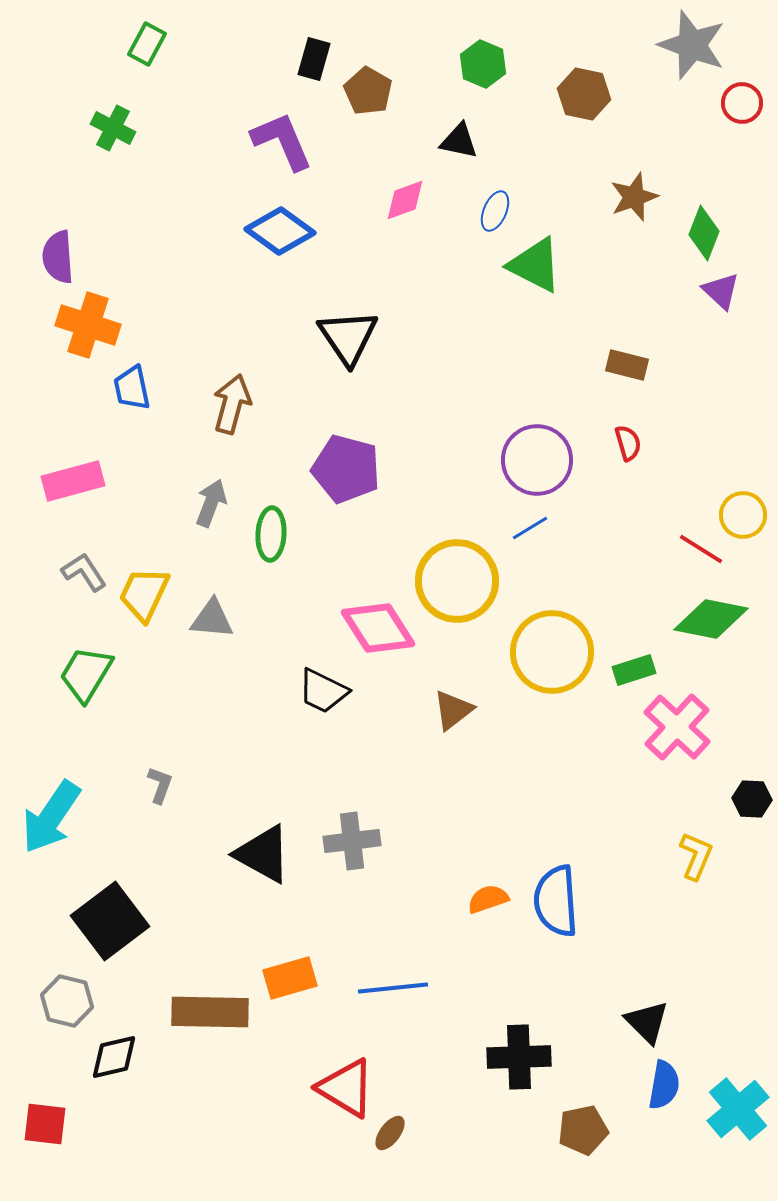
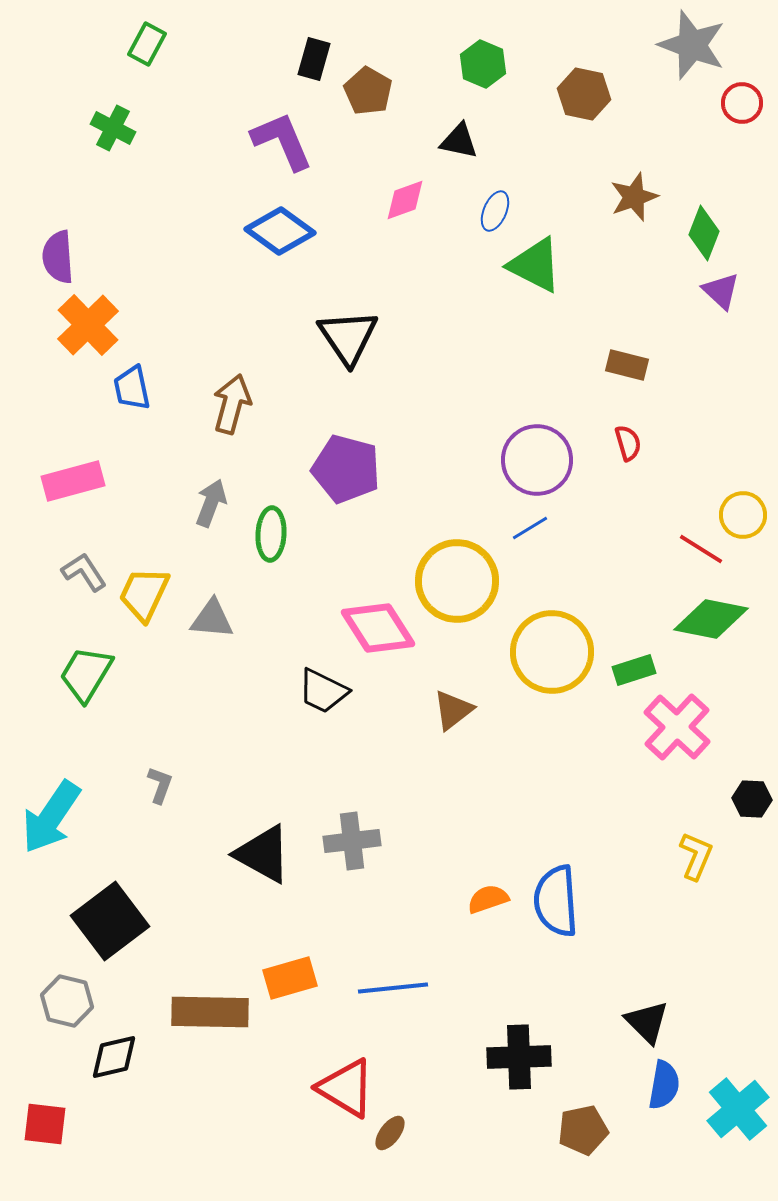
orange cross at (88, 325): rotated 28 degrees clockwise
